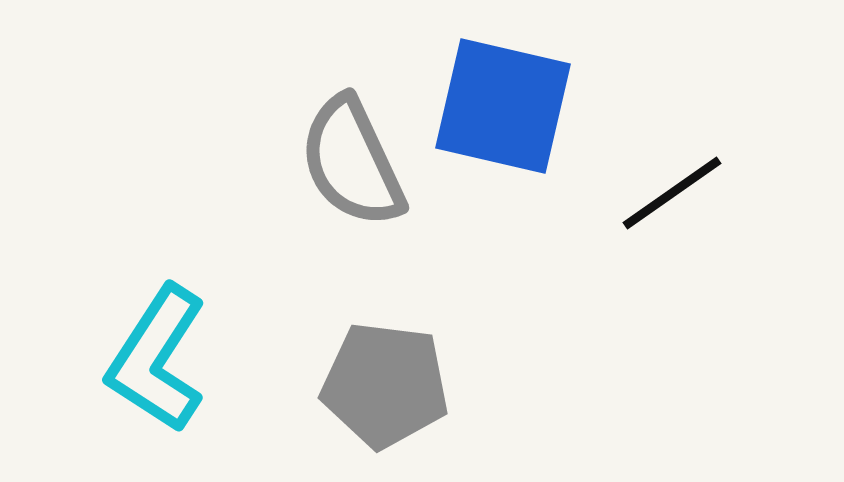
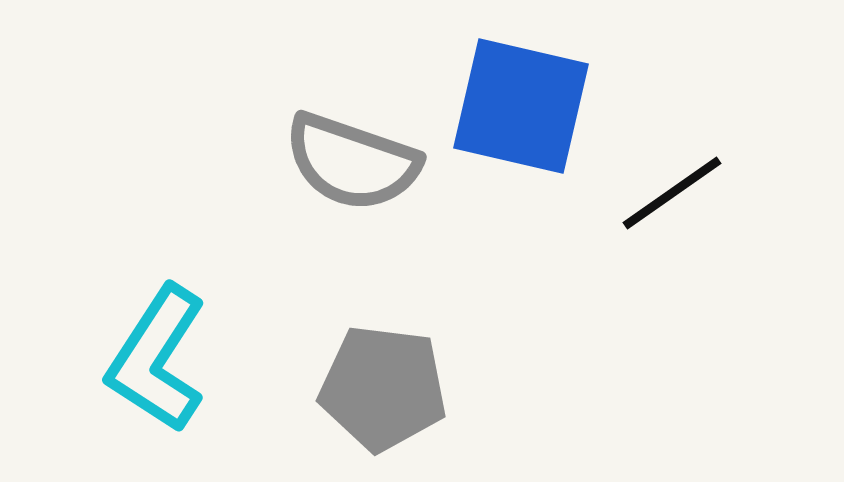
blue square: moved 18 px right
gray semicircle: rotated 46 degrees counterclockwise
gray pentagon: moved 2 px left, 3 px down
